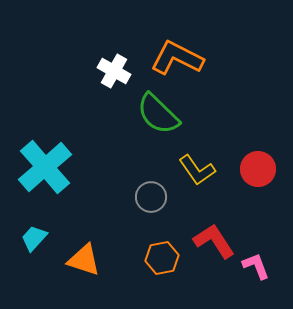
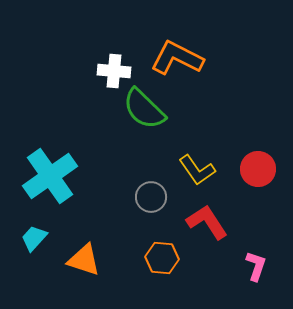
white cross: rotated 24 degrees counterclockwise
green semicircle: moved 14 px left, 5 px up
cyan cross: moved 5 px right, 9 px down; rotated 6 degrees clockwise
red L-shape: moved 7 px left, 19 px up
orange hexagon: rotated 16 degrees clockwise
pink L-shape: rotated 40 degrees clockwise
